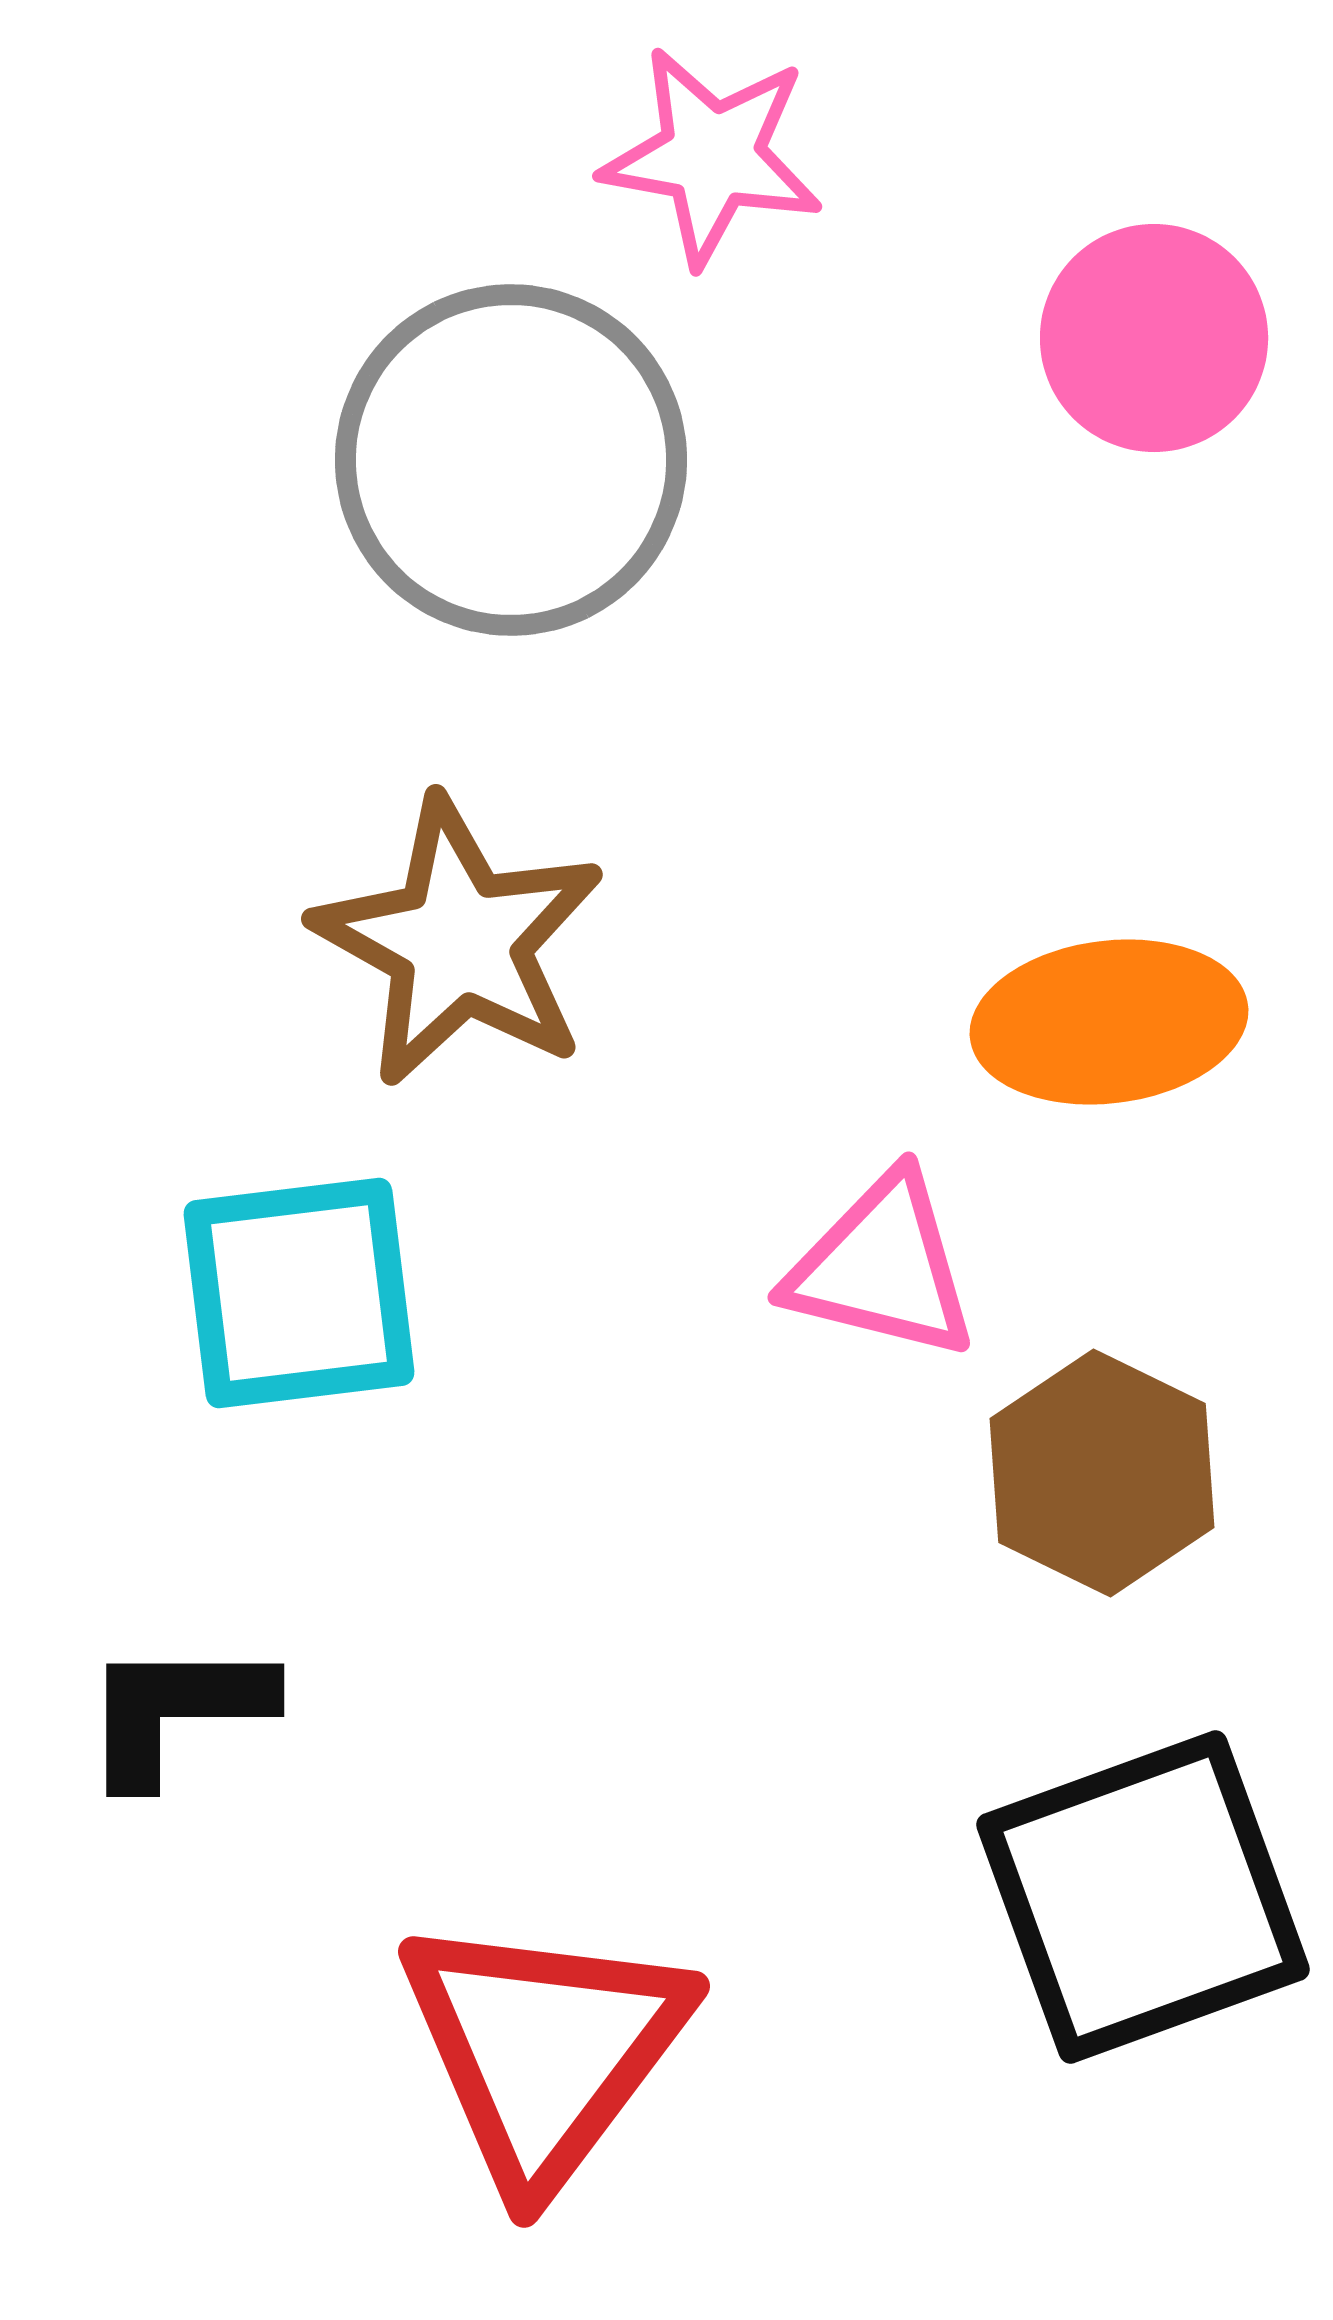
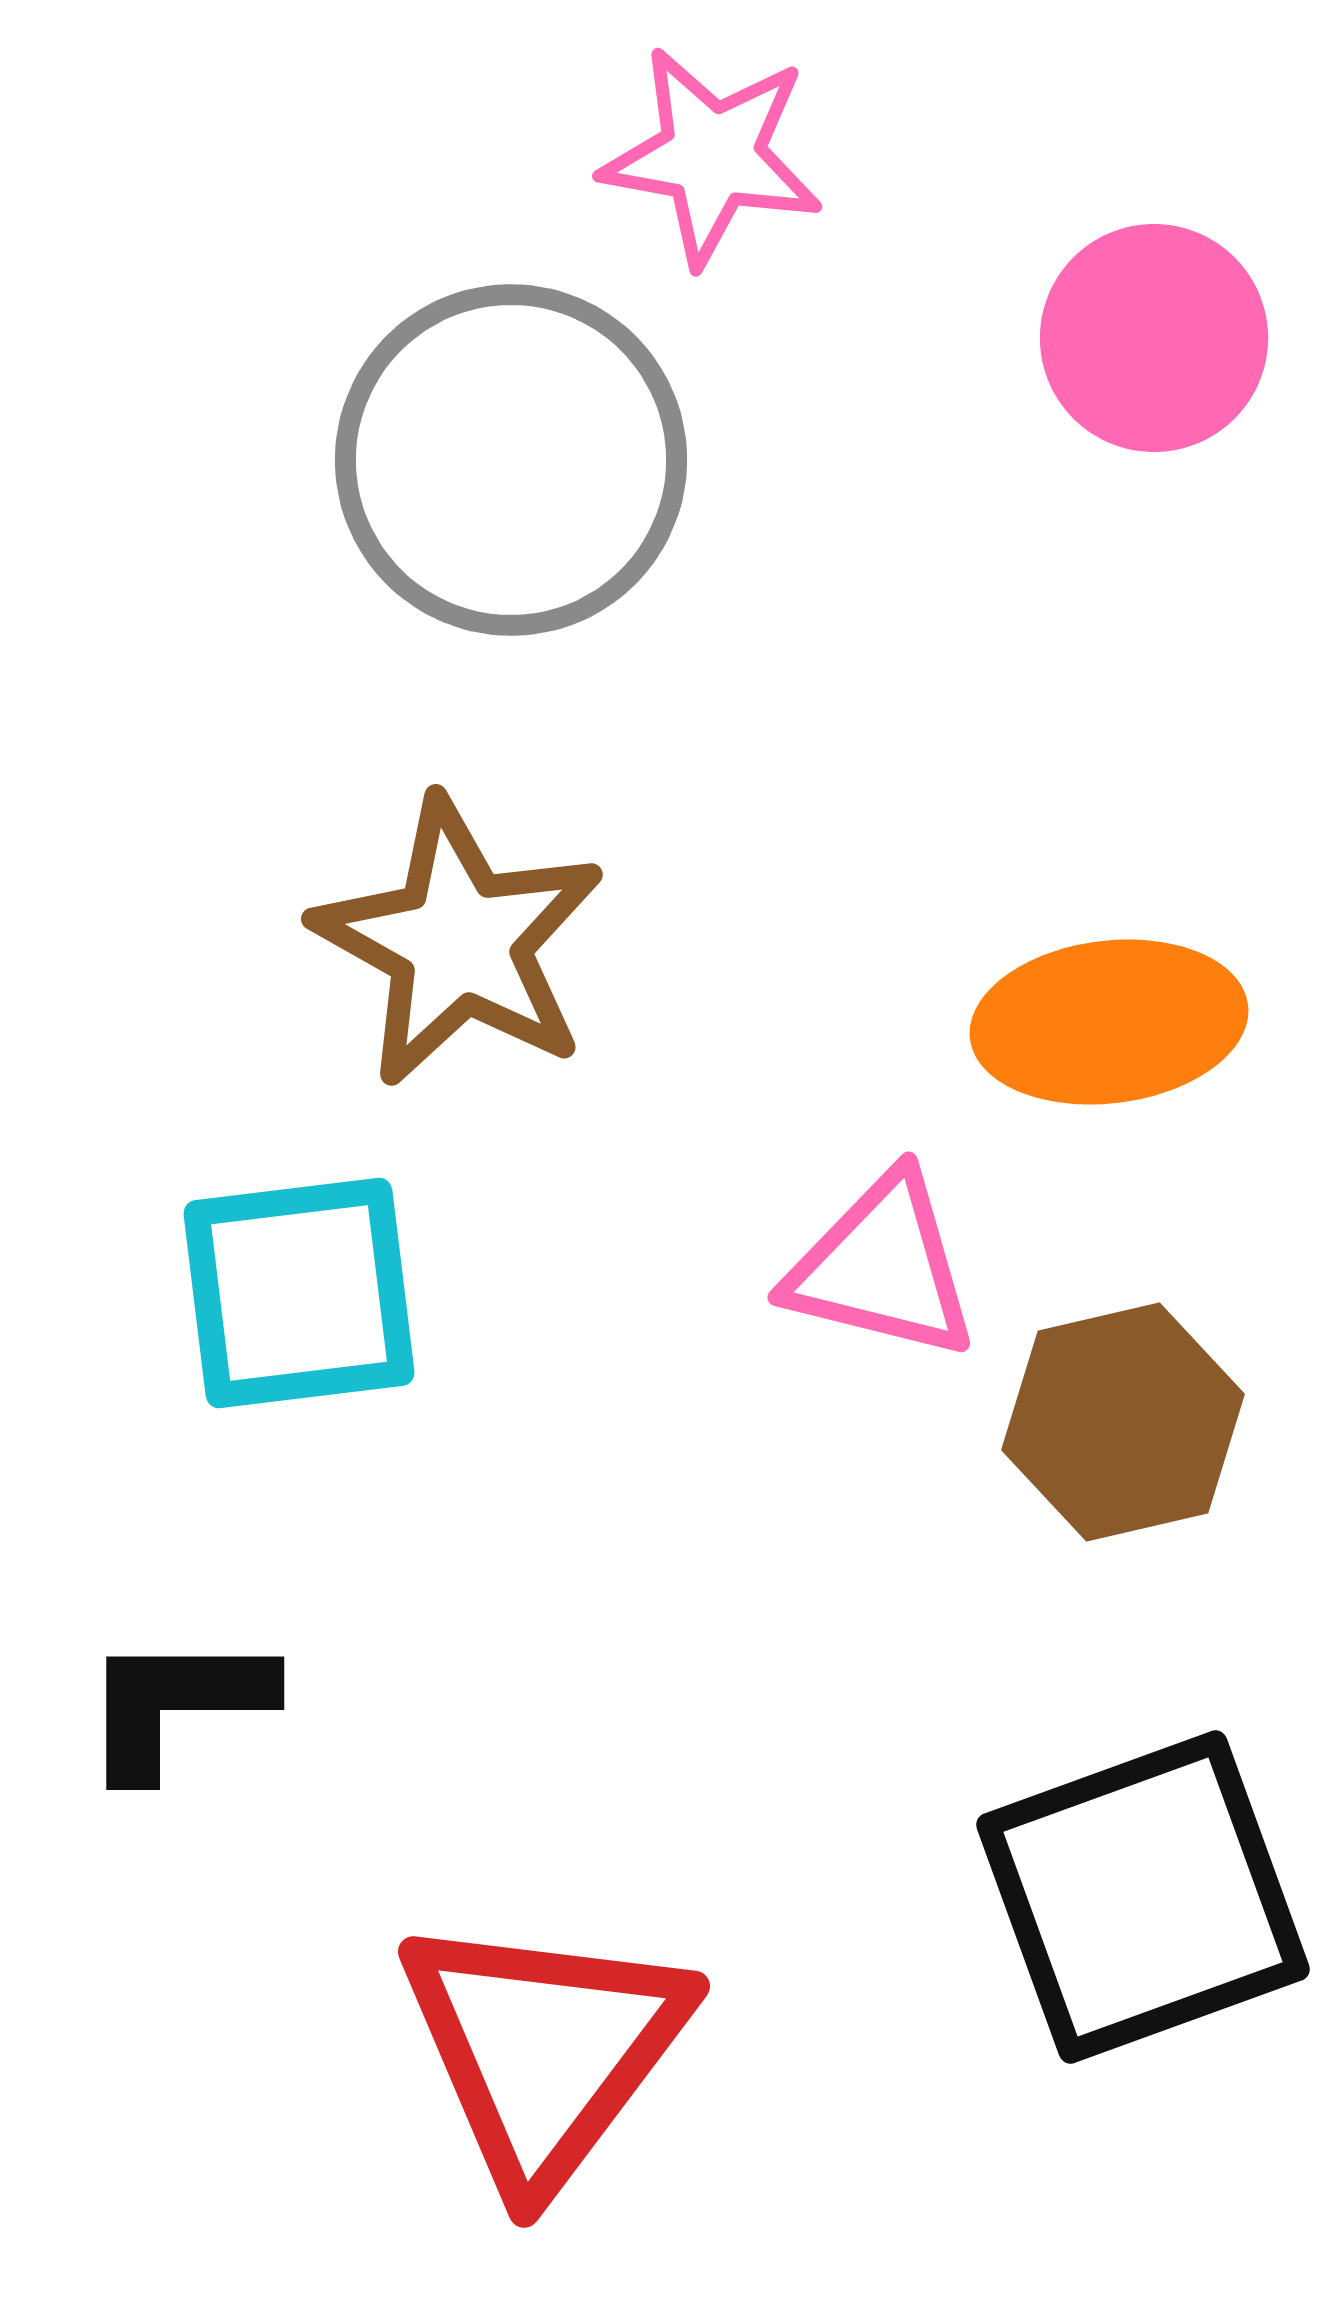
brown hexagon: moved 21 px right, 51 px up; rotated 21 degrees clockwise
black L-shape: moved 7 px up
